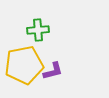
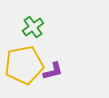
green cross: moved 5 px left, 3 px up; rotated 30 degrees counterclockwise
